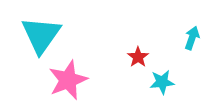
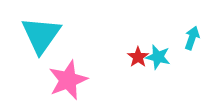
cyan star: moved 4 px left, 25 px up; rotated 20 degrees clockwise
